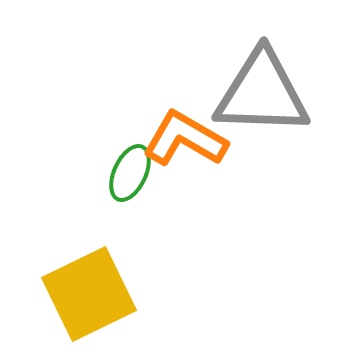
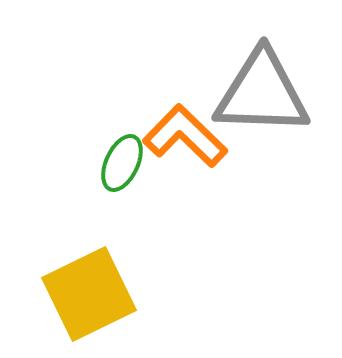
orange L-shape: moved 3 px up; rotated 14 degrees clockwise
green ellipse: moved 8 px left, 10 px up
